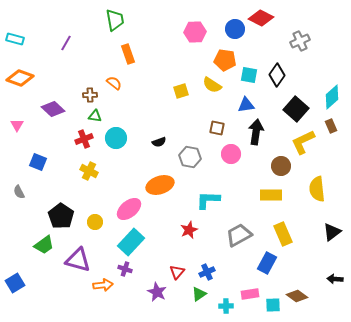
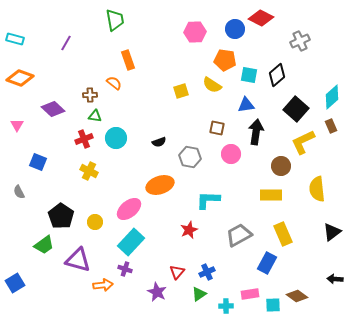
orange rectangle at (128, 54): moved 6 px down
black diamond at (277, 75): rotated 15 degrees clockwise
